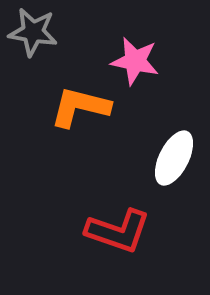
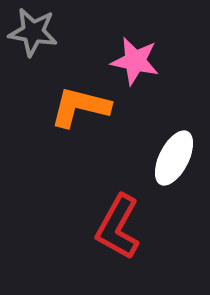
red L-shape: moved 4 px up; rotated 100 degrees clockwise
